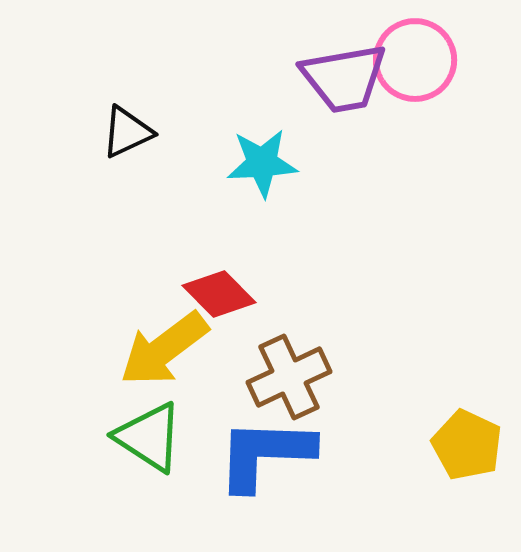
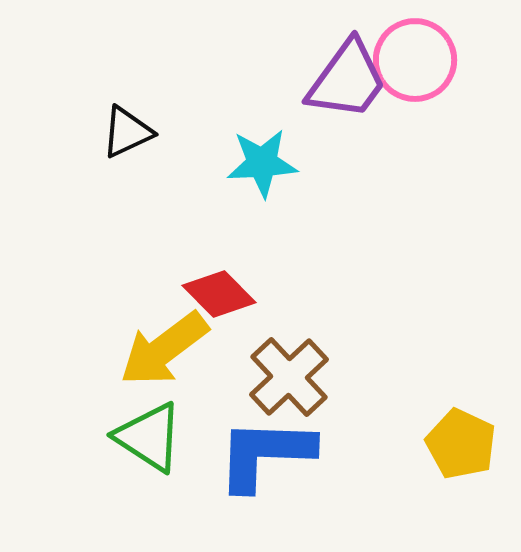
purple trapezoid: moved 3 px right, 2 px down; rotated 44 degrees counterclockwise
brown cross: rotated 18 degrees counterclockwise
yellow pentagon: moved 6 px left, 1 px up
